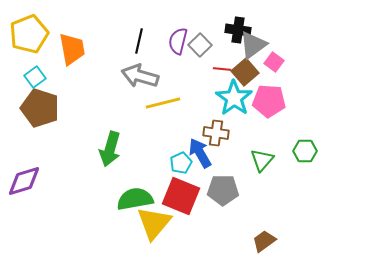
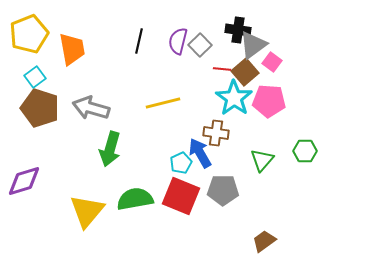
pink square: moved 2 px left
gray arrow: moved 49 px left, 32 px down
yellow triangle: moved 67 px left, 12 px up
